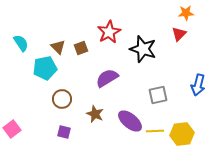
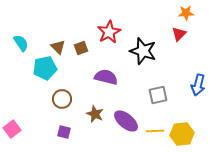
black star: moved 2 px down
purple semicircle: moved 1 px left, 1 px up; rotated 45 degrees clockwise
purple ellipse: moved 4 px left
